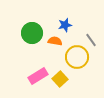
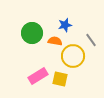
yellow circle: moved 4 px left, 1 px up
yellow square: rotated 35 degrees counterclockwise
